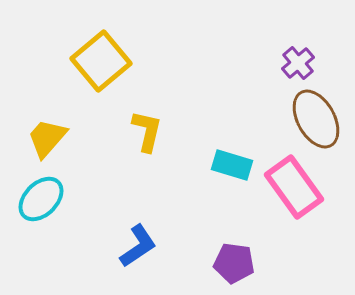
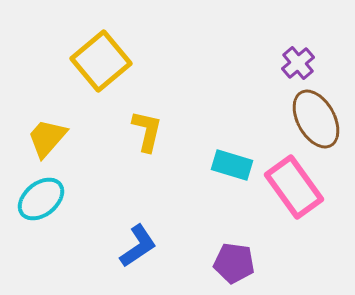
cyan ellipse: rotated 6 degrees clockwise
